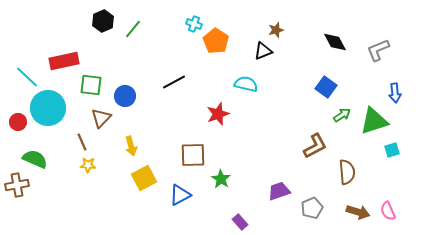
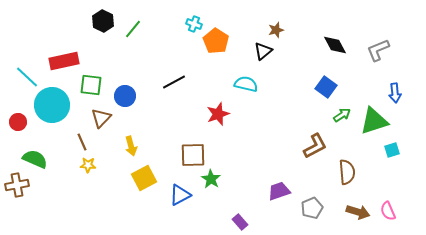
black hexagon: rotated 10 degrees counterclockwise
black diamond: moved 3 px down
black triangle: rotated 18 degrees counterclockwise
cyan circle: moved 4 px right, 3 px up
green star: moved 10 px left
